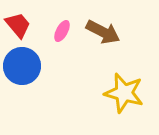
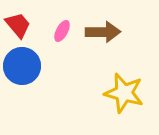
brown arrow: rotated 28 degrees counterclockwise
